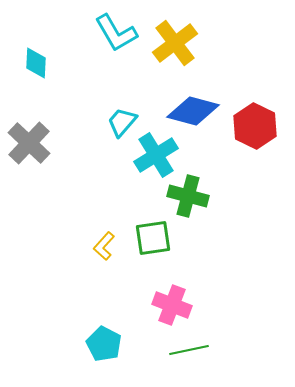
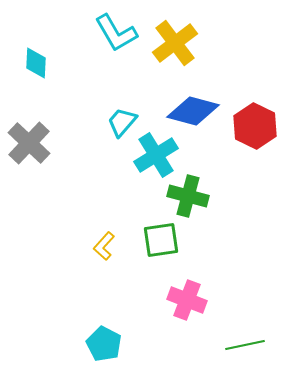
green square: moved 8 px right, 2 px down
pink cross: moved 15 px right, 5 px up
green line: moved 56 px right, 5 px up
